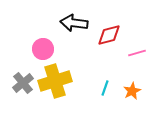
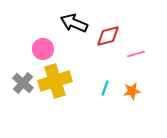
black arrow: rotated 16 degrees clockwise
red diamond: moved 1 px left, 1 px down
pink line: moved 1 px left, 1 px down
gray cross: rotated 10 degrees counterclockwise
orange star: rotated 18 degrees clockwise
